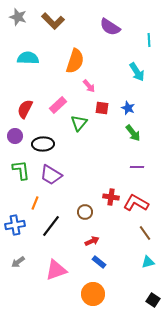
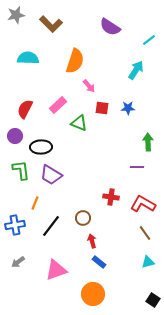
gray star: moved 2 px left, 2 px up; rotated 30 degrees counterclockwise
brown L-shape: moved 2 px left, 3 px down
cyan line: rotated 56 degrees clockwise
cyan arrow: moved 1 px left, 2 px up; rotated 114 degrees counterclockwise
blue star: rotated 24 degrees counterclockwise
green triangle: rotated 48 degrees counterclockwise
green arrow: moved 15 px right, 9 px down; rotated 144 degrees counterclockwise
black ellipse: moved 2 px left, 3 px down
red L-shape: moved 7 px right, 1 px down
brown circle: moved 2 px left, 6 px down
red arrow: rotated 80 degrees counterclockwise
